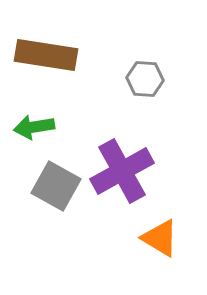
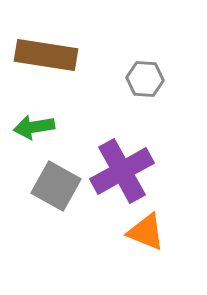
orange triangle: moved 14 px left, 6 px up; rotated 9 degrees counterclockwise
